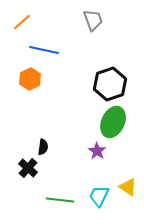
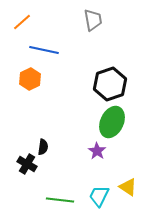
gray trapezoid: rotated 10 degrees clockwise
green ellipse: moved 1 px left
black cross: moved 1 px left, 4 px up; rotated 12 degrees counterclockwise
